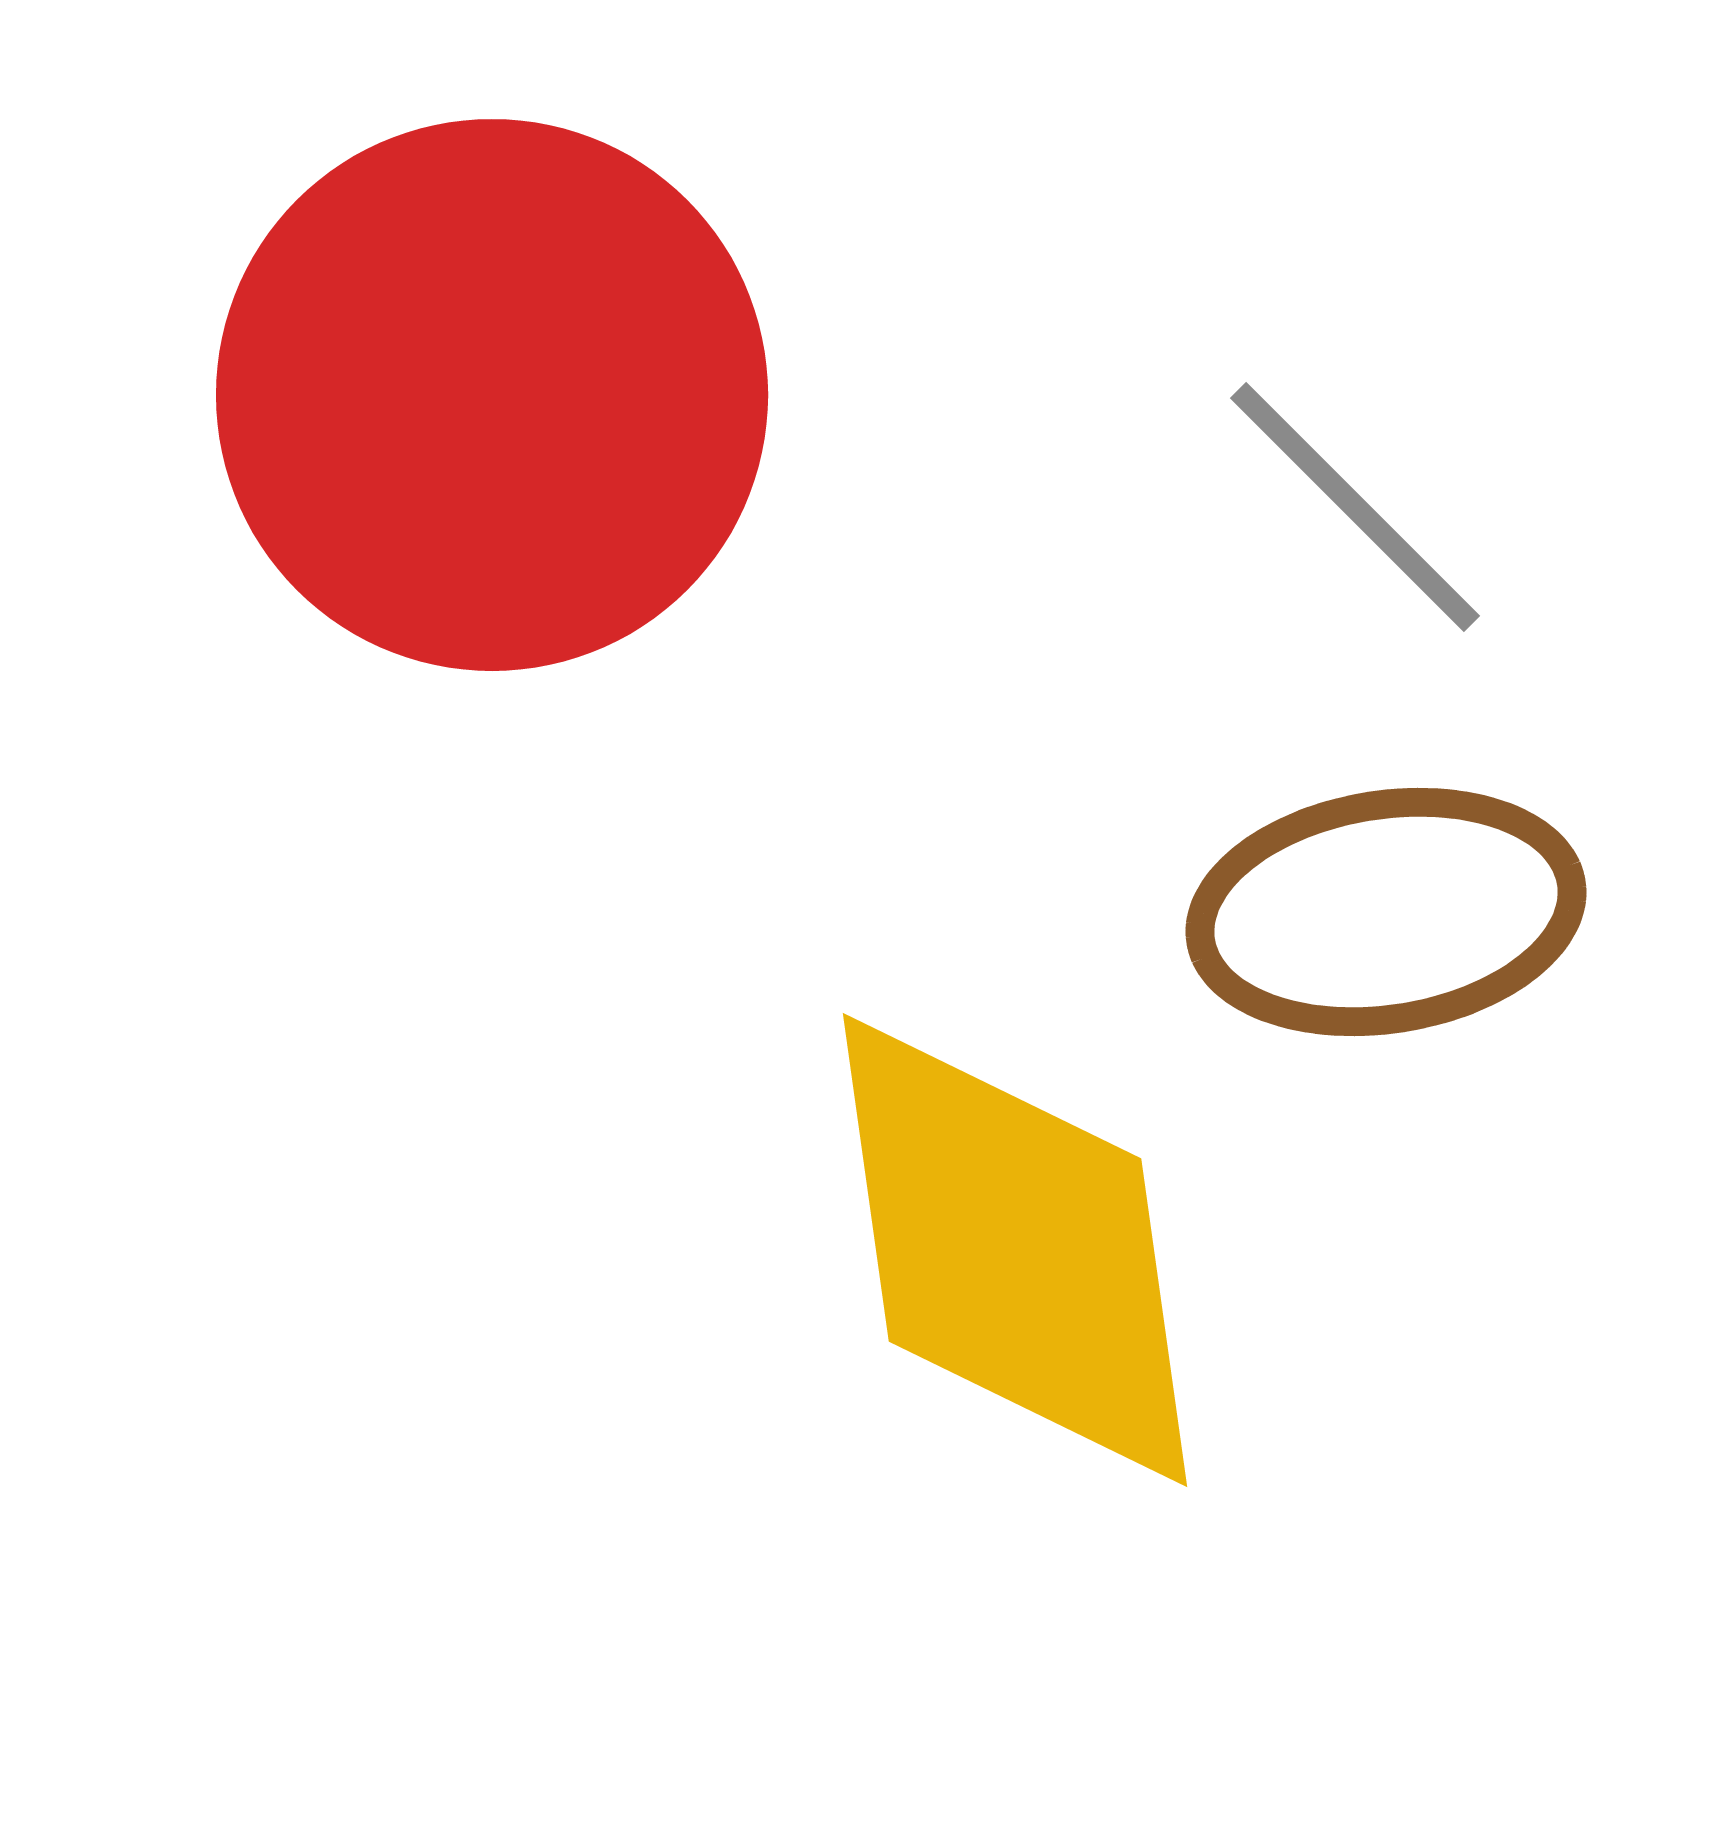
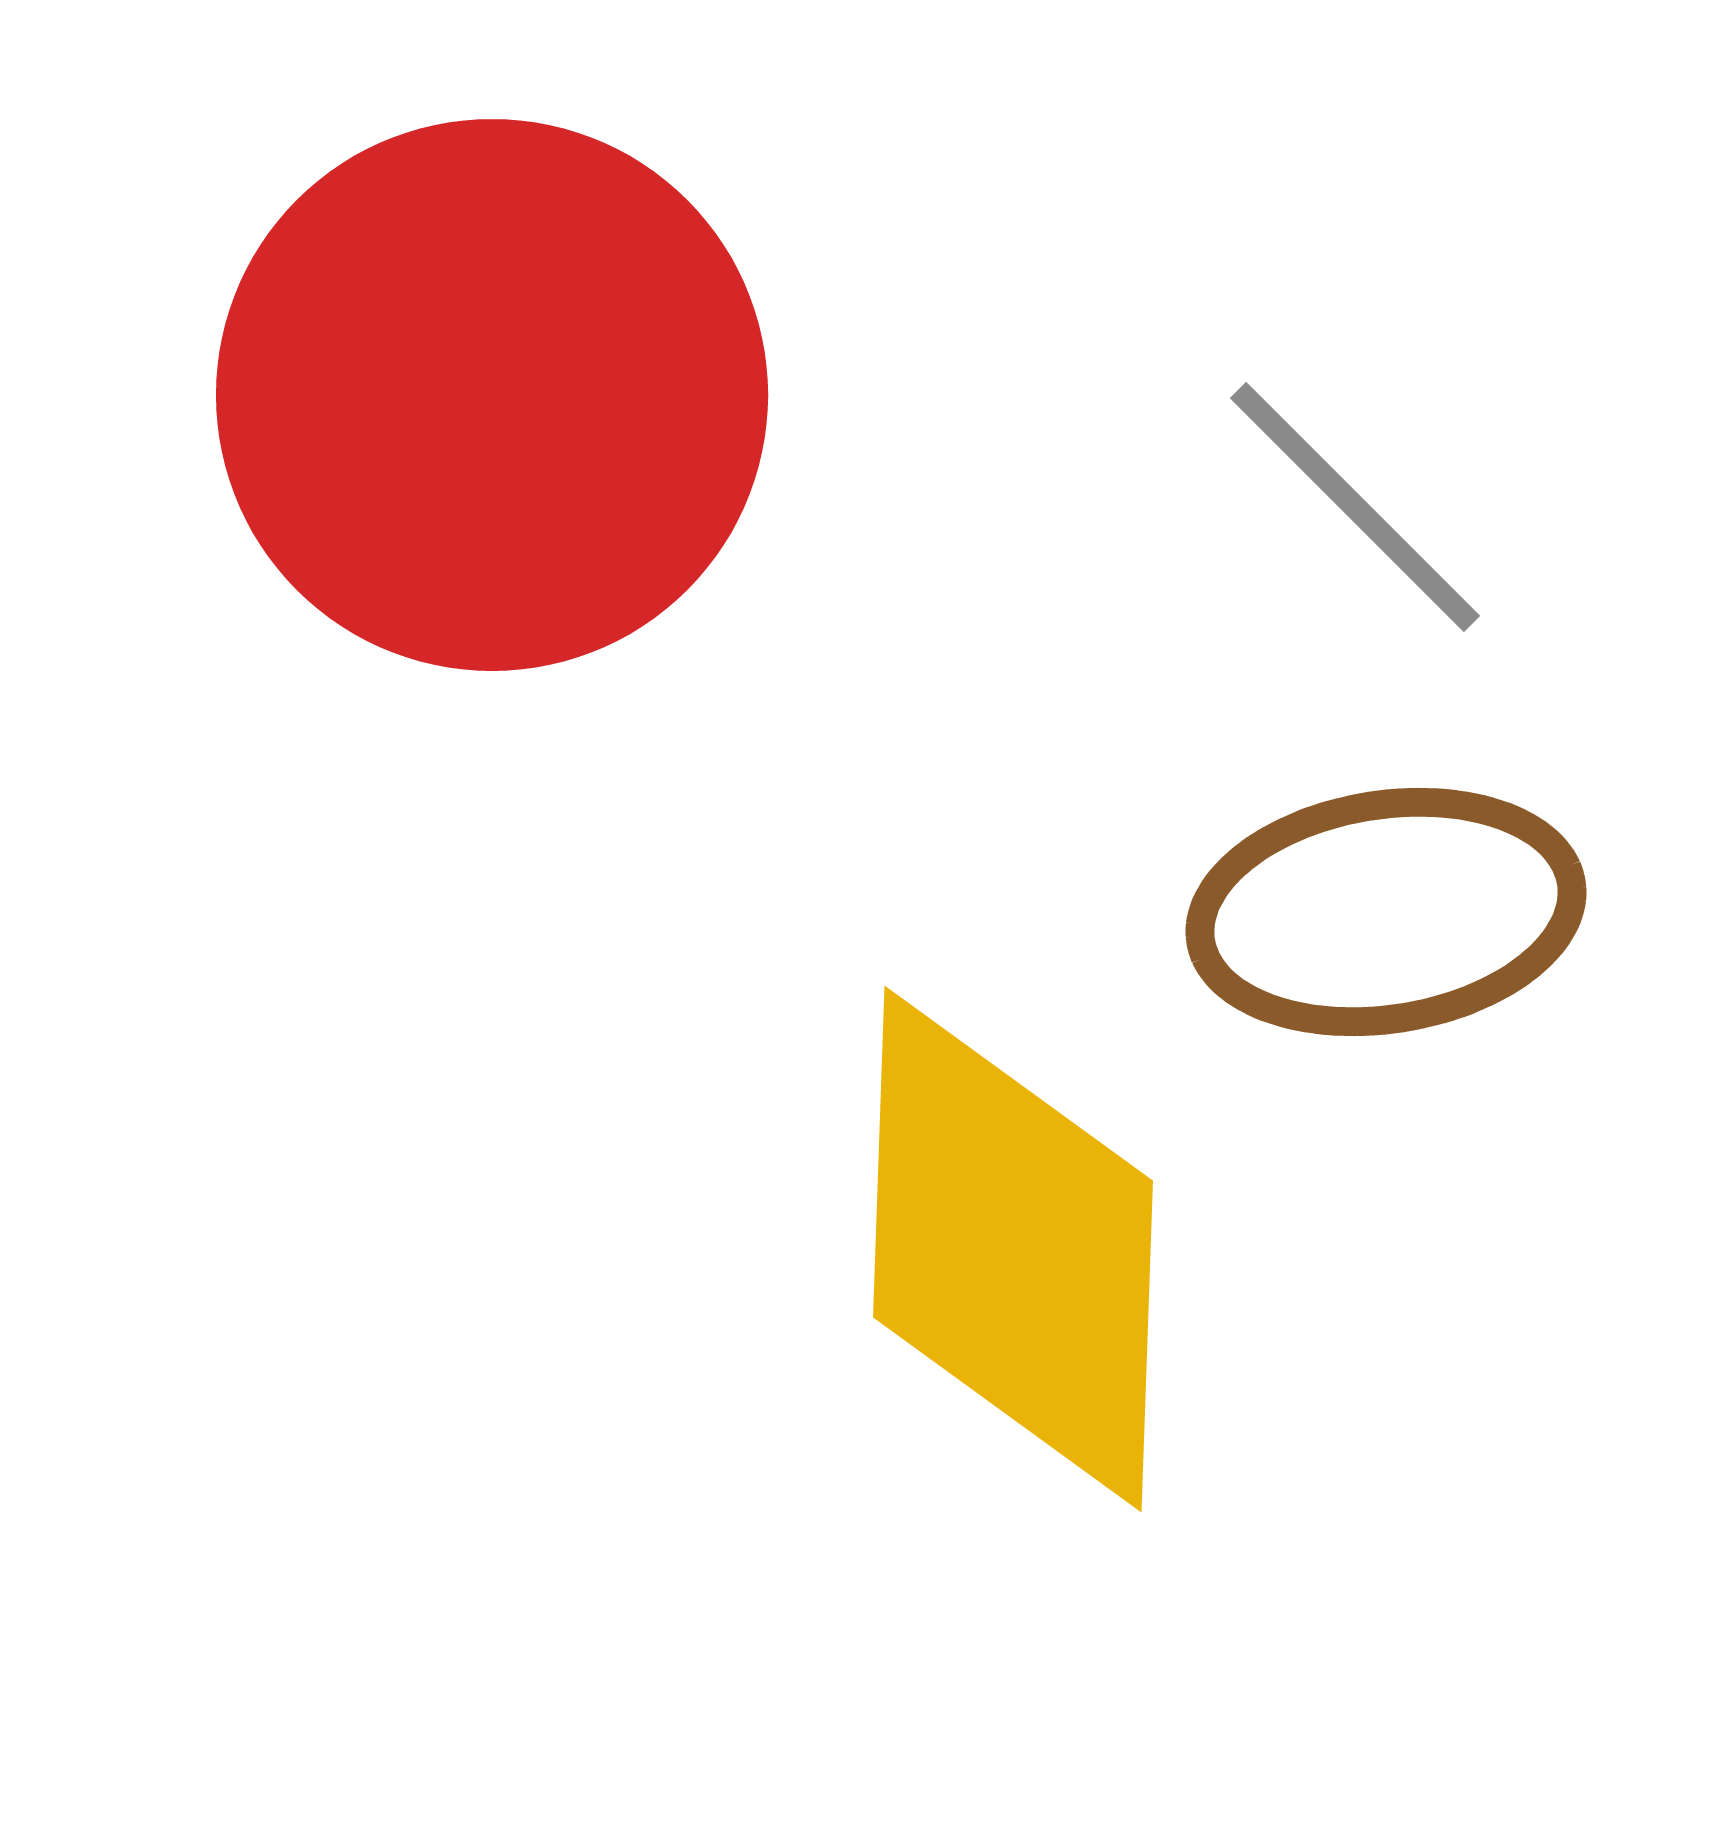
yellow diamond: moved 2 px left, 1 px up; rotated 10 degrees clockwise
